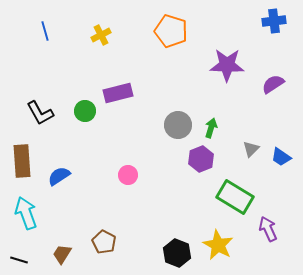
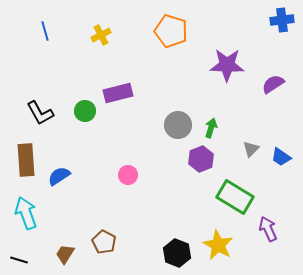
blue cross: moved 8 px right, 1 px up
brown rectangle: moved 4 px right, 1 px up
brown trapezoid: moved 3 px right
